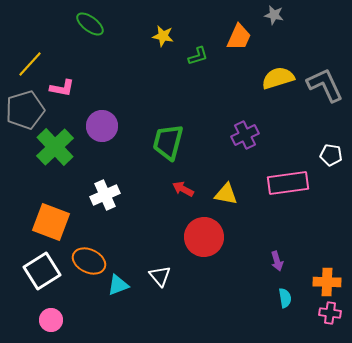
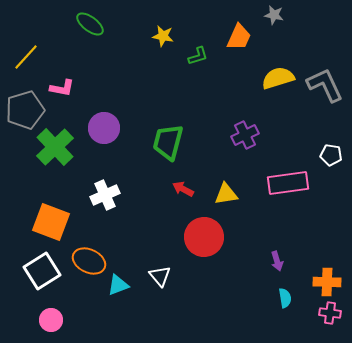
yellow line: moved 4 px left, 7 px up
purple circle: moved 2 px right, 2 px down
yellow triangle: rotated 20 degrees counterclockwise
